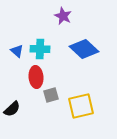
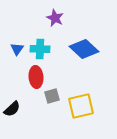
purple star: moved 8 px left, 2 px down
blue triangle: moved 2 px up; rotated 24 degrees clockwise
gray square: moved 1 px right, 1 px down
